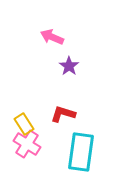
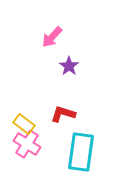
pink arrow: rotated 70 degrees counterclockwise
yellow rectangle: rotated 20 degrees counterclockwise
